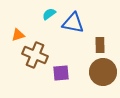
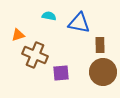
cyan semicircle: moved 2 px down; rotated 48 degrees clockwise
blue triangle: moved 6 px right
